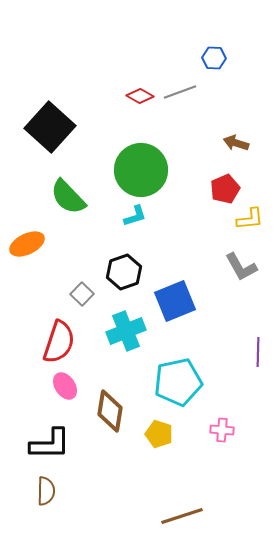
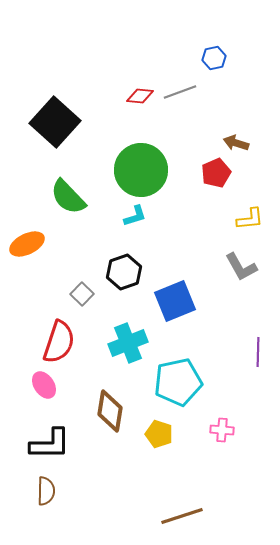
blue hexagon: rotated 15 degrees counterclockwise
red diamond: rotated 24 degrees counterclockwise
black square: moved 5 px right, 5 px up
red pentagon: moved 9 px left, 16 px up
cyan cross: moved 2 px right, 12 px down
pink ellipse: moved 21 px left, 1 px up
